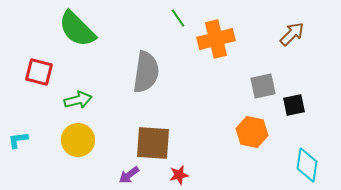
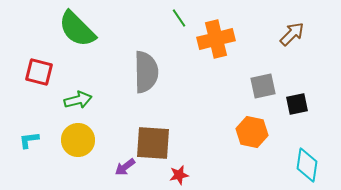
green line: moved 1 px right
gray semicircle: rotated 9 degrees counterclockwise
black square: moved 3 px right, 1 px up
cyan L-shape: moved 11 px right
purple arrow: moved 4 px left, 8 px up
